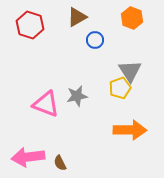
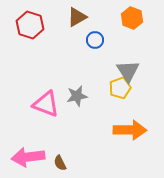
gray triangle: moved 2 px left
